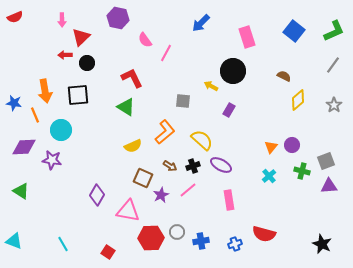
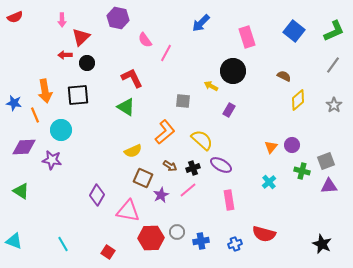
yellow semicircle at (133, 146): moved 5 px down
black cross at (193, 166): moved 2 px down
cyan cross at (269, 176): moved 6 px down
